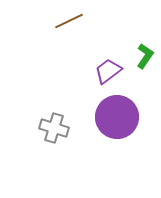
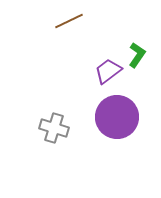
green L-shape: moved 8 px left, 1 px up
